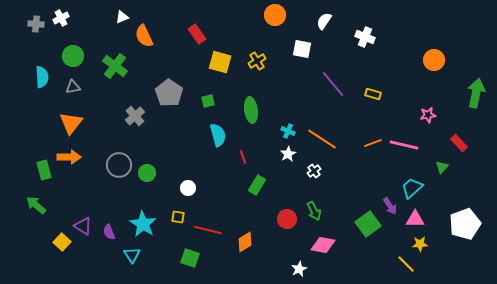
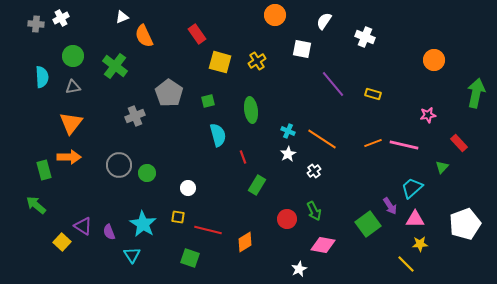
gray cross at (135, 116): rotated 18 degrees clockwise
